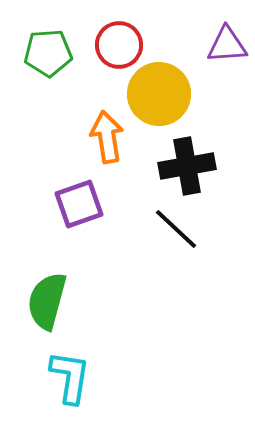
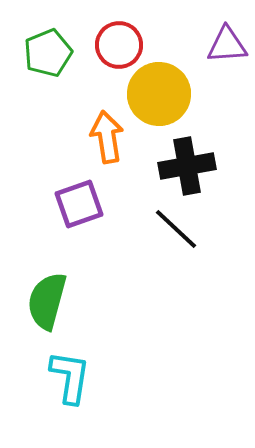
green pentagon: rotated 18 degrees counterclockwise
